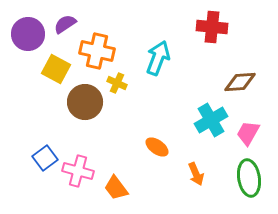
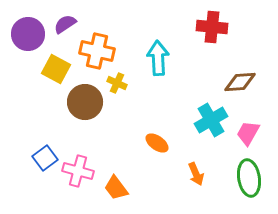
cyan arrow: rotated 24 degrees counterclockwise
orange ellipse: moved 4 px up
